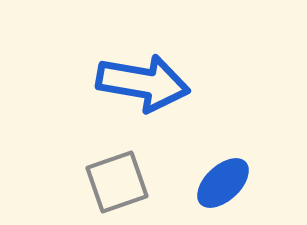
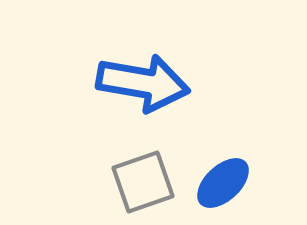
gray square: moved 26 px right
